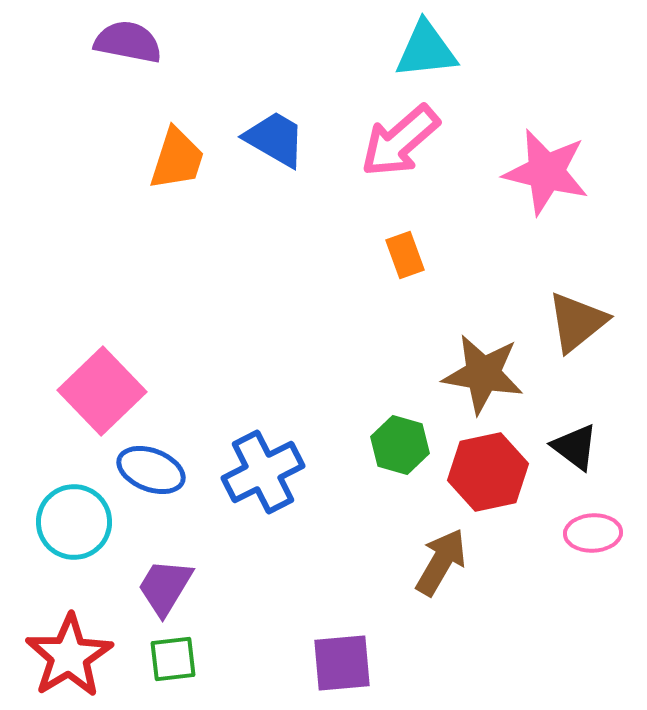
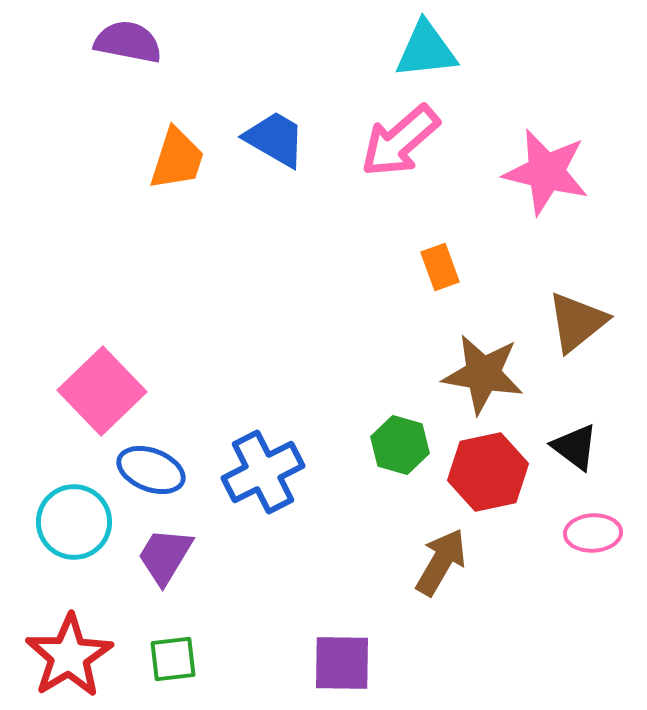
orange rectangle: moved 35 px right, 12 px down
purple trapezoid: moved 31 px up
purple square: rotated 6 degrees clockwise
